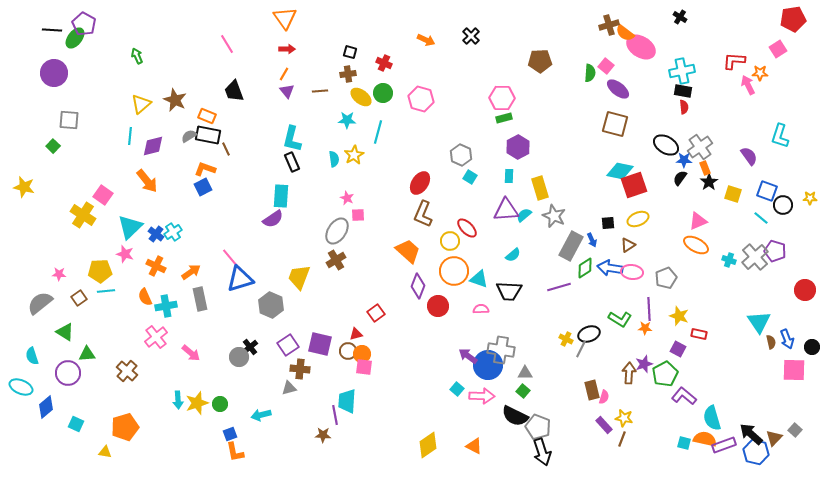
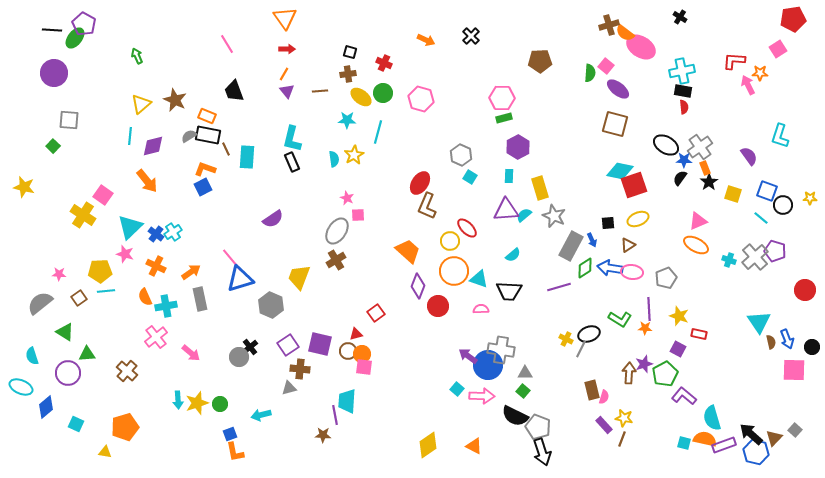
cyan rectangle at (281, 196): moved 34 px left, 39 px up
brown L-shape at (423, 214): moved 4 px right, 8 px up
